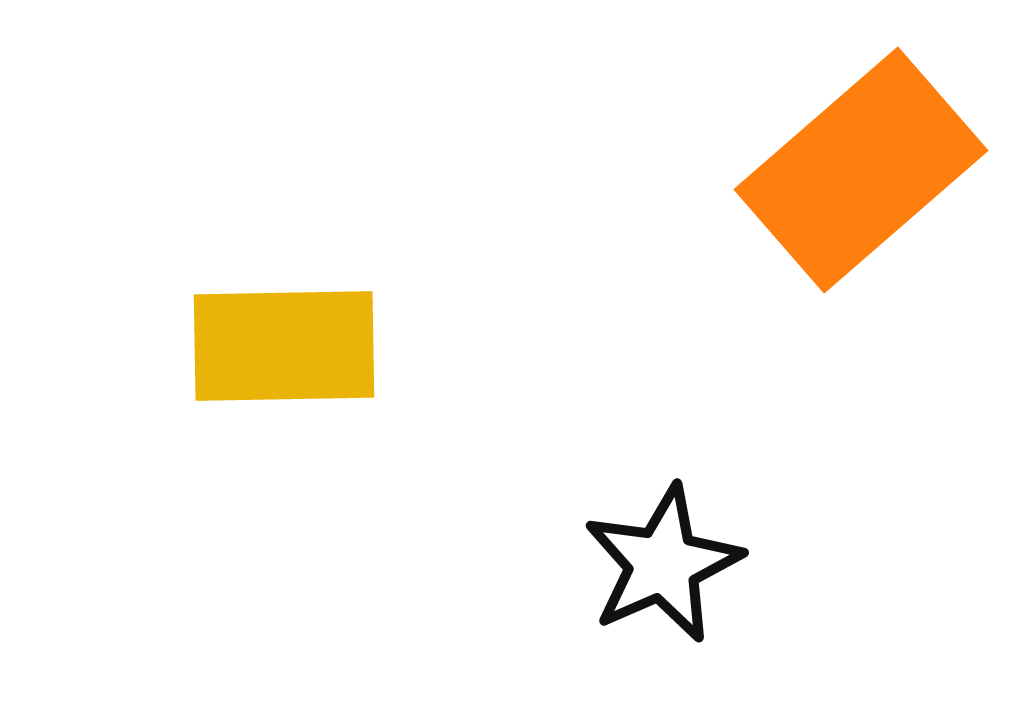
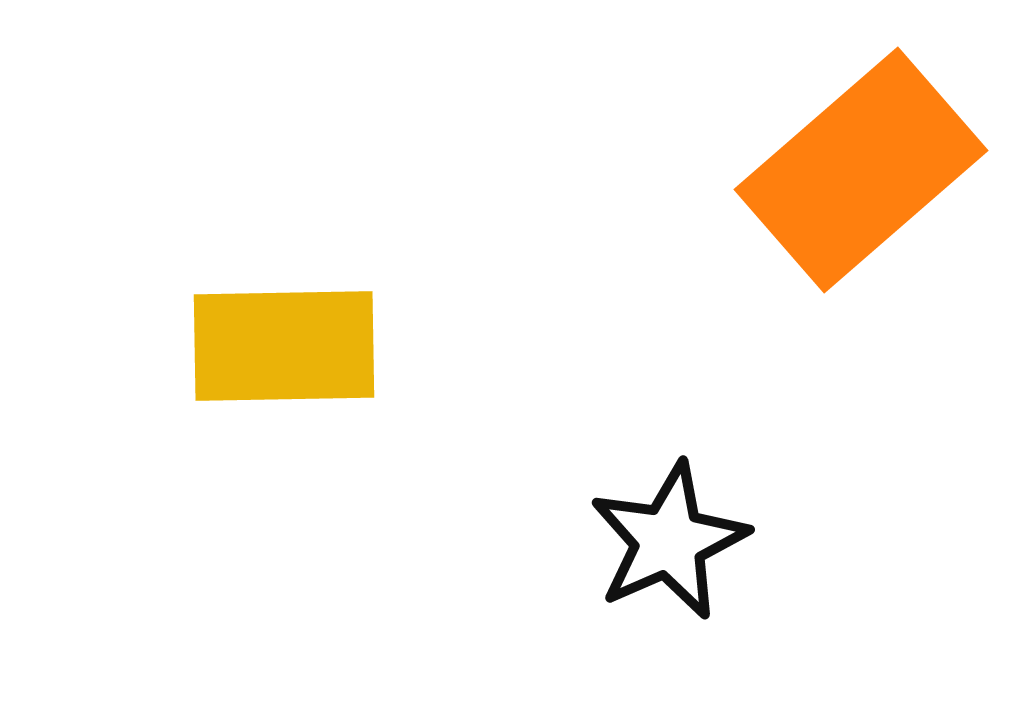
black star: moved 6 px right, 23 px up
